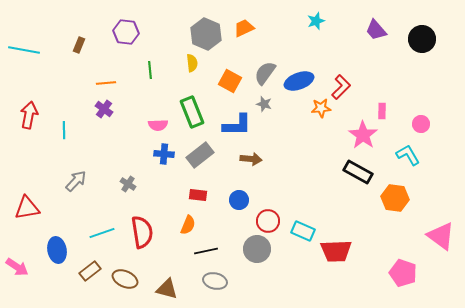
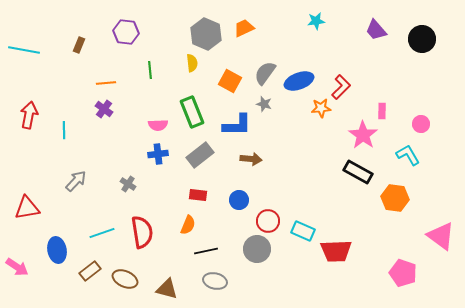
cyan star at (316, 21): rotated 12 degrees clockwise
blue cross at (164, 154): moved 6 px left; rotated 12 degrees counterclockwise
